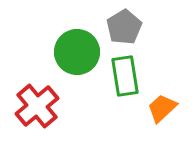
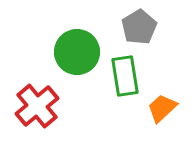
gray pentagon: moved 15 px right
